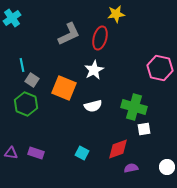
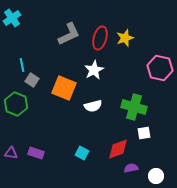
yellow star: moved 9 px right, 24 px down; rotated 12 degrees counterclockwise
green hexagon: moved 10 px left
white square: moved 4 px down
white circle: moved 11 px left, 9 px down
